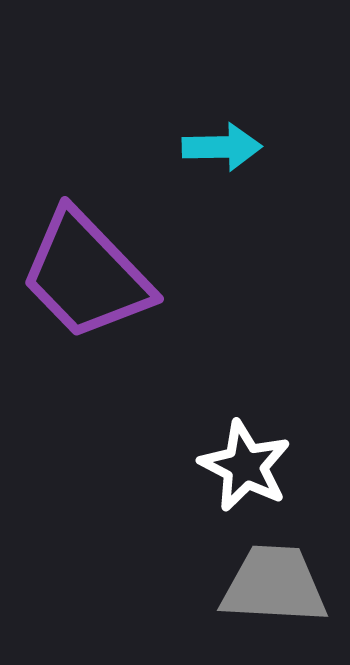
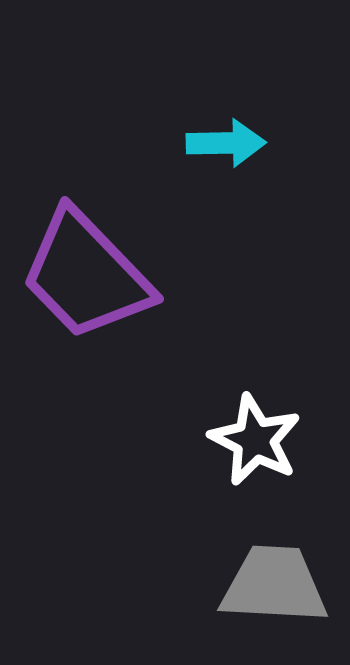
cyan arrow: moved 4 px right, 4 px up
white star: moved 10 px right, 26 px up
